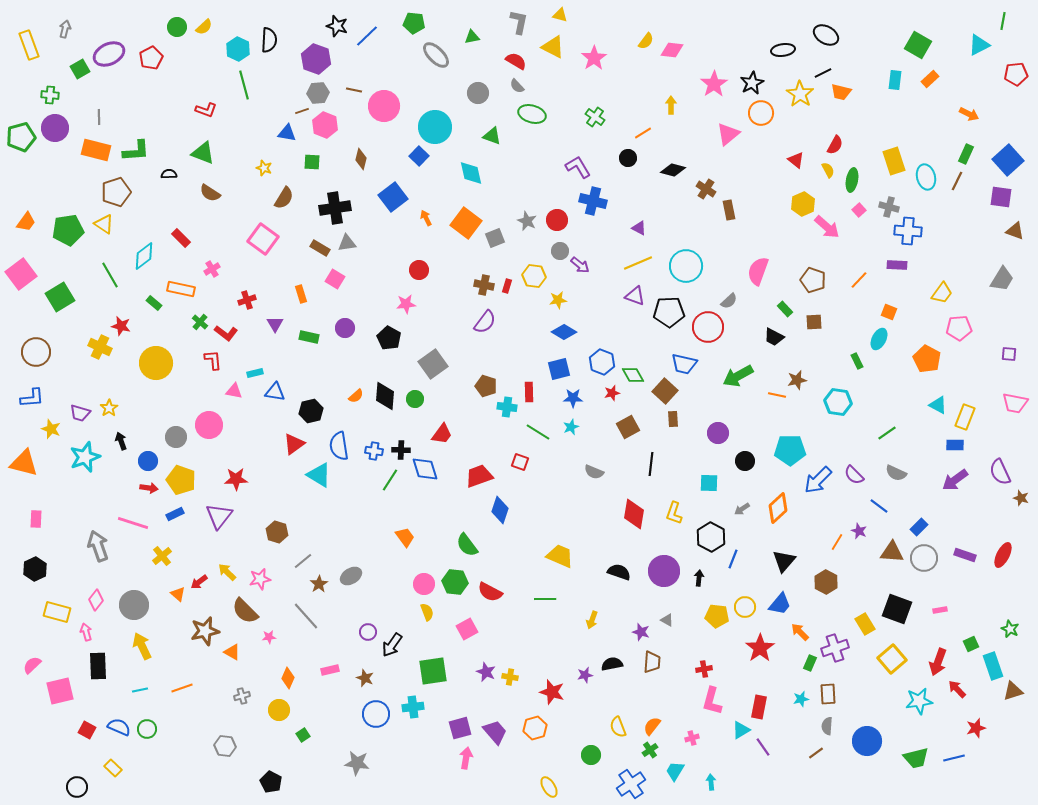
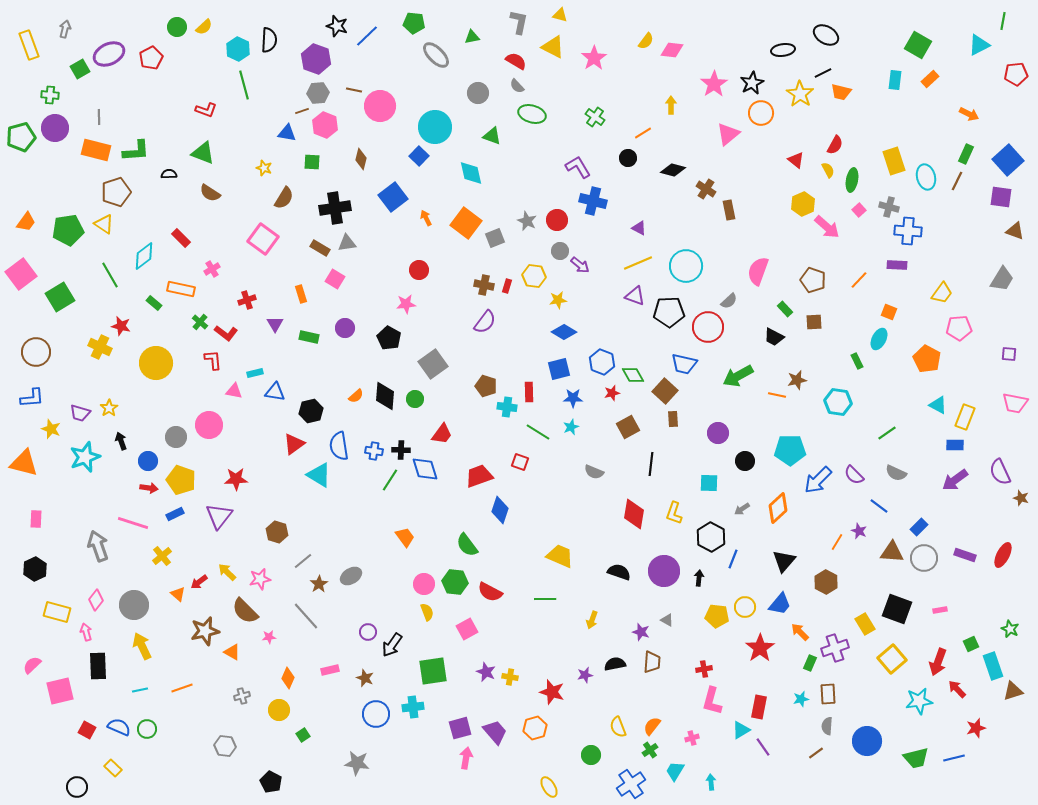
pink circle at (384, 106): moved 4 px left
black semicircle at (612, 664): moved 3 px right
